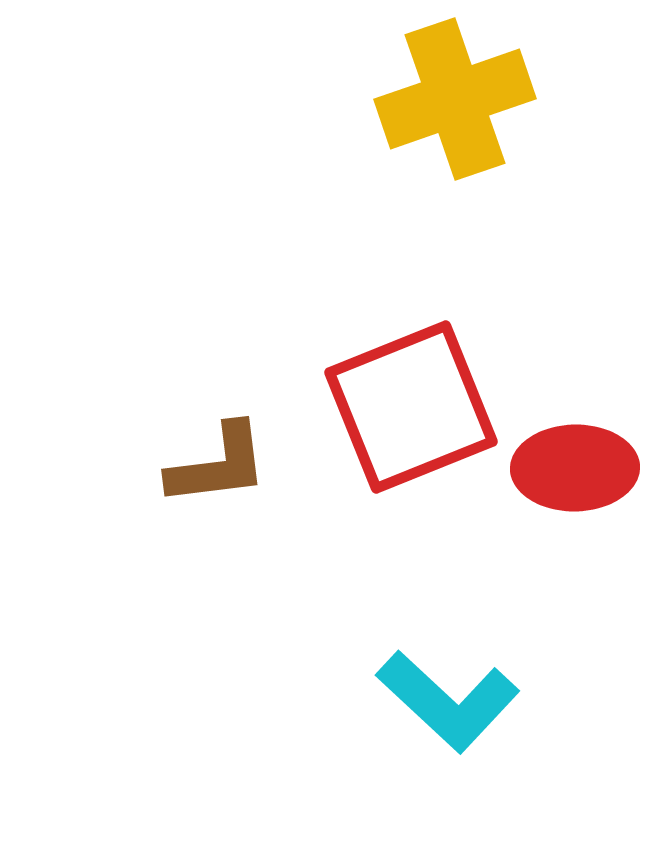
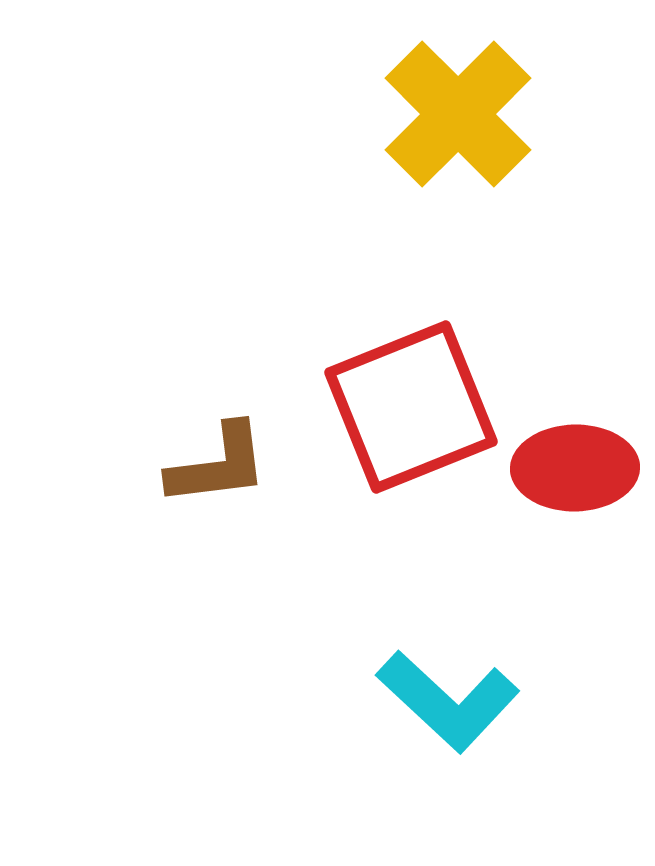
yellow cross: moved 3 px right, 15 px down; rotated 26 degrees counterclockwise
